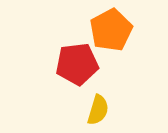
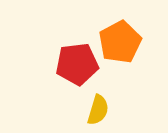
orange pentagon: moved 9 px right, 12 px down
